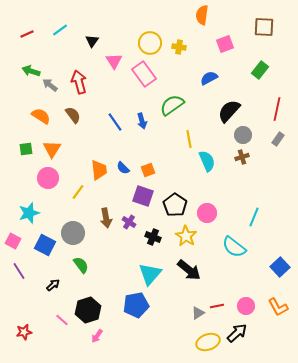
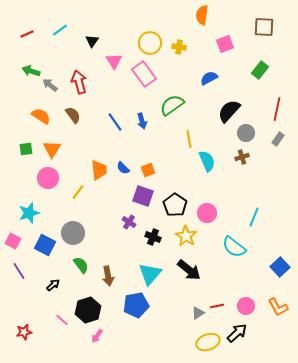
gray circle at (243, 135): moved 3 px right, 2 px up
brown arrow at (106, 218): moved 2 px right, 58 px down
